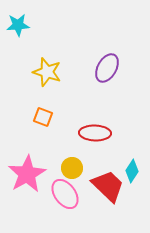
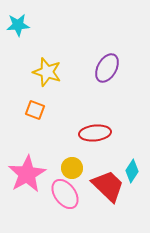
orange square: moved 8 px left, 7 px up
red ellipse: rotated 8 degrees counterclockwise
